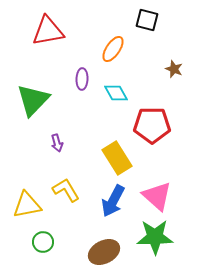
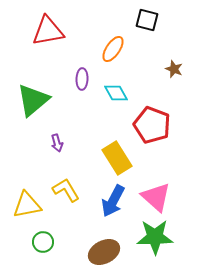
green triangle: rotated 6 degrees clockwise
red pentagon: rotated 21 degrees clockwise
pink triangle: moved 1 px left, 1 px down
